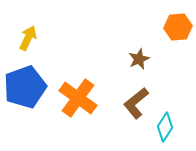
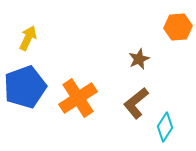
orange cross: rotated 21 degrees clockwise
